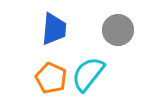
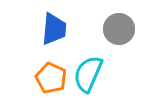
gray circle: moved 1 px right, 1 px up
cyan semicircle: rotated 15 degrees counterclockwise
